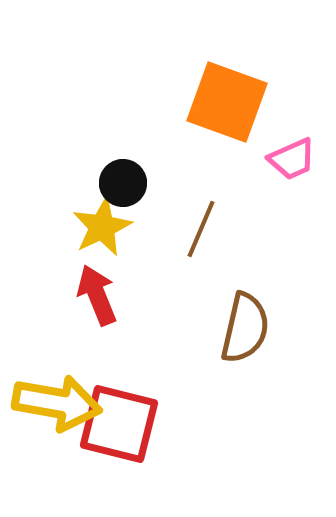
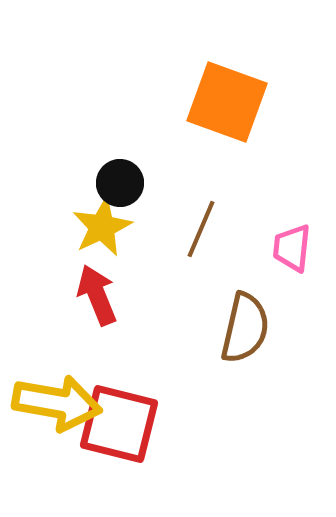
pink trapezoid: moved 89 px down; rotated 120 degrees clockwise
black circle: moved 3 px left
